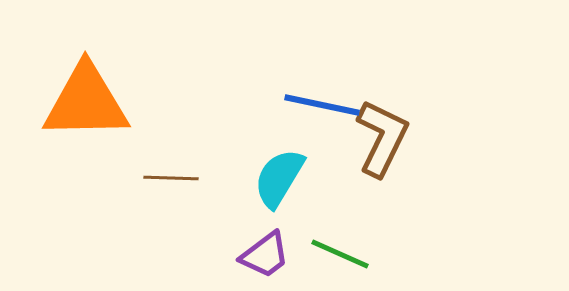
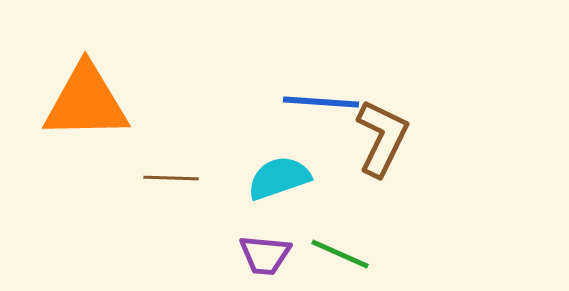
blue line: moved 1 px left, 3 px up; rotated 8 degrees counterclockwise
cyan semicircle: rotated 40 degrees clockwise
purple trapezoid: rotated 42 degrees clockwise
